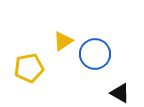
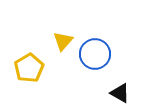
yellow triangle: rotated 15 degrees counterclockwise
yellow pentagon: rotated 20 degrees counterclockwise
